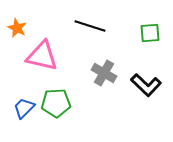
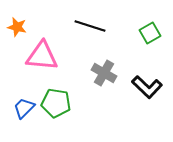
orange star: moved 1 px up; rotated 12 degrees counterclockwise
green square: rotated 25 degrees counterclockwise
pink triangle: rotated 8 degrees counterclockwise
black L-shape: moved 1 px right, 2 px down
green pentagon: rotated 12 degrees clockwise
